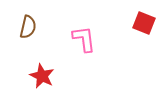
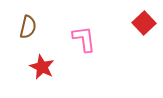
red square: rotated 25 degrees clockwise
red star: moved 9 px up
